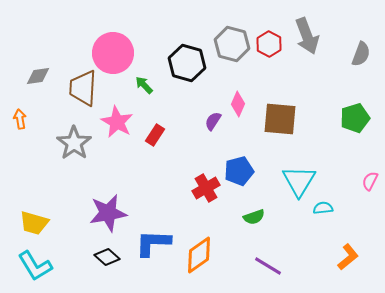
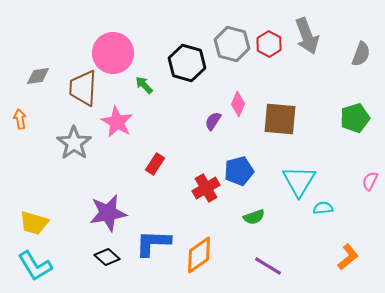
red rectangle: moved 29 px down
